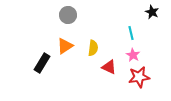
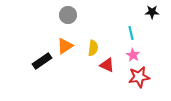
black star: rotated 24 degrees counterclockwise
black rectangle: moved 2 px up; rotated 24 degrees clockwise
red triangle: moved 2 px left, 2 px up
